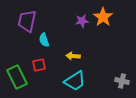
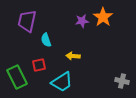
cyan semicircle: moved 2 px right
cyan trapezoid: moved 13 px left, 1 px down
